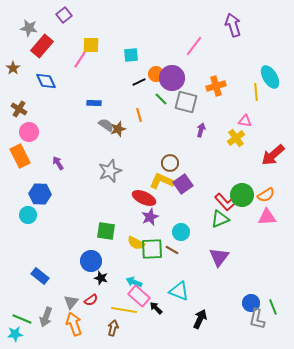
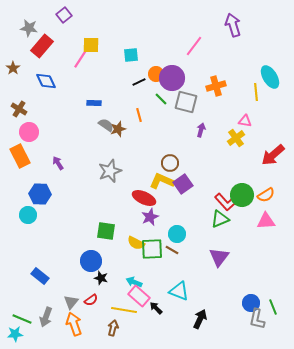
pink triangle at (267, 217): moved 1 px left, 4 px down
cyan circle at (181, 232): moved 4 px left, 2 px down
